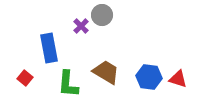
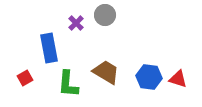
gray circle: moved 3 px right
purple cross: moved 5 px left, 3 px up
red square: rotated 21 degrees clockwise
